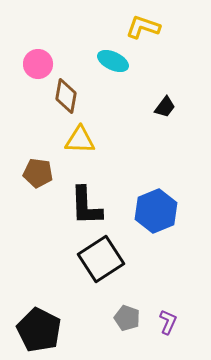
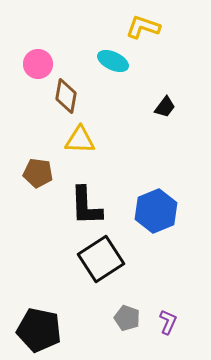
black pentagon: rotated 15 degrees counterclockwise
